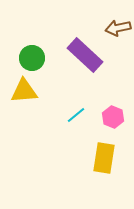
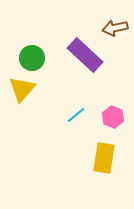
brown arrow: moved 3 px left
yellow triangle: moved 2 px left, 2 px up; rotated 44 degrees counterclockwise
